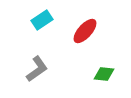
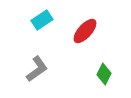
green diamond: rotated 70 degrees counterclockwise
